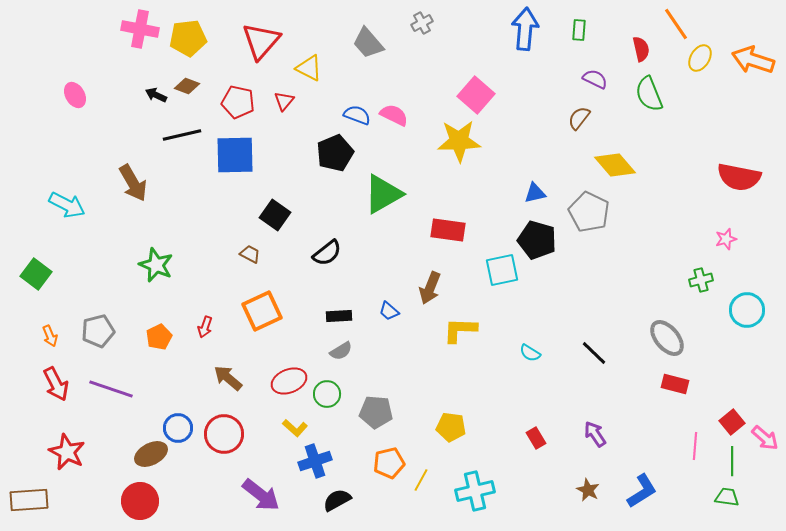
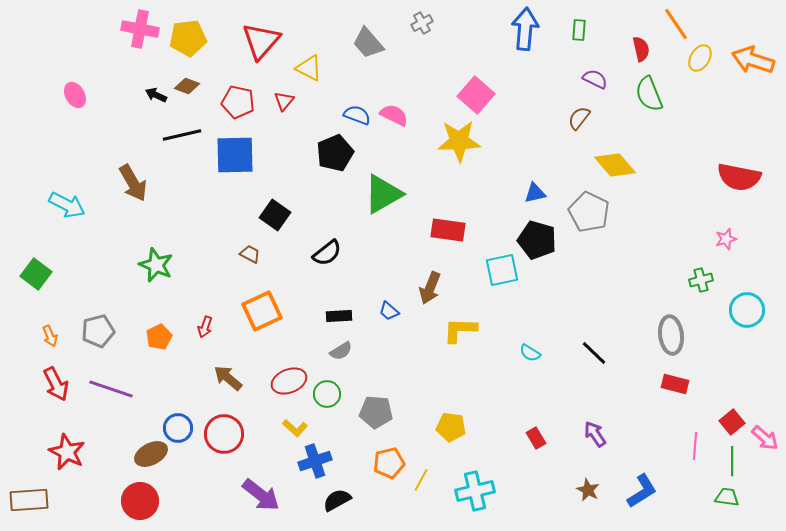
gray ellipse at (667, 338): moved 4 px right, 3 px up; rotated 33 degrees clockwise
